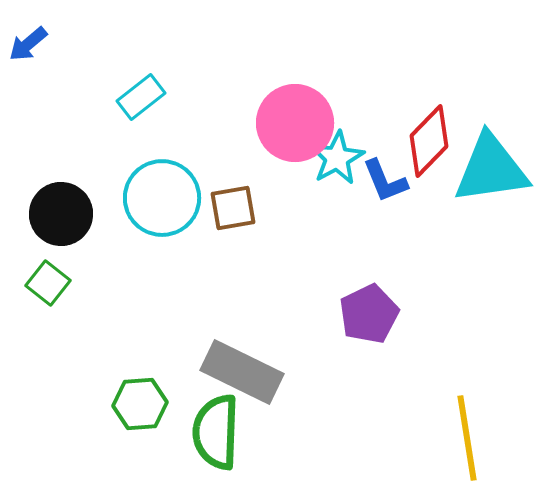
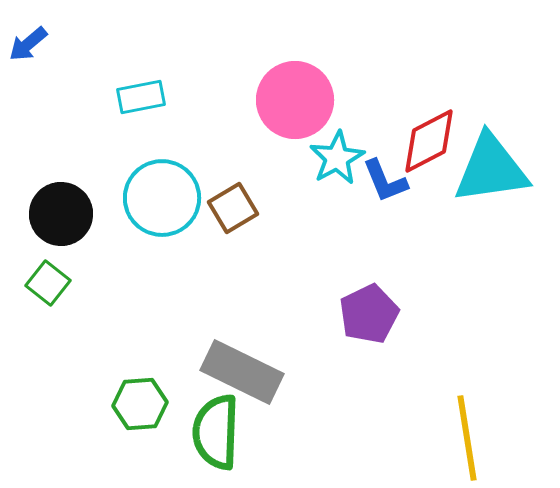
cyan rectangle: rotated 27 degrees clockwise
pink circle: moved 23 px up
red diamond: rotated 18 degrees clockwise
brown square: rotated 21 degrees counterclockwise
